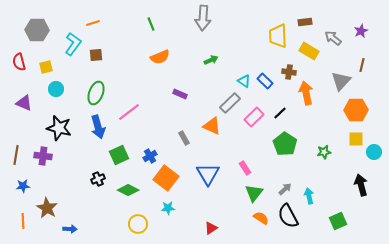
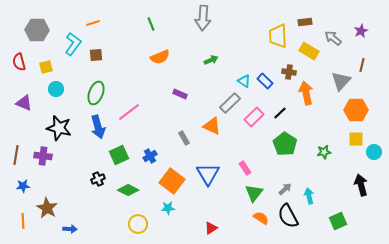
orange square at (166, 178): moved 6 px right, 3 px down
